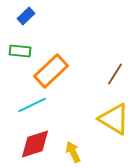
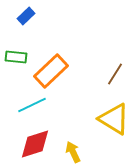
green rectangle: moved 4 px left, 6 px down
